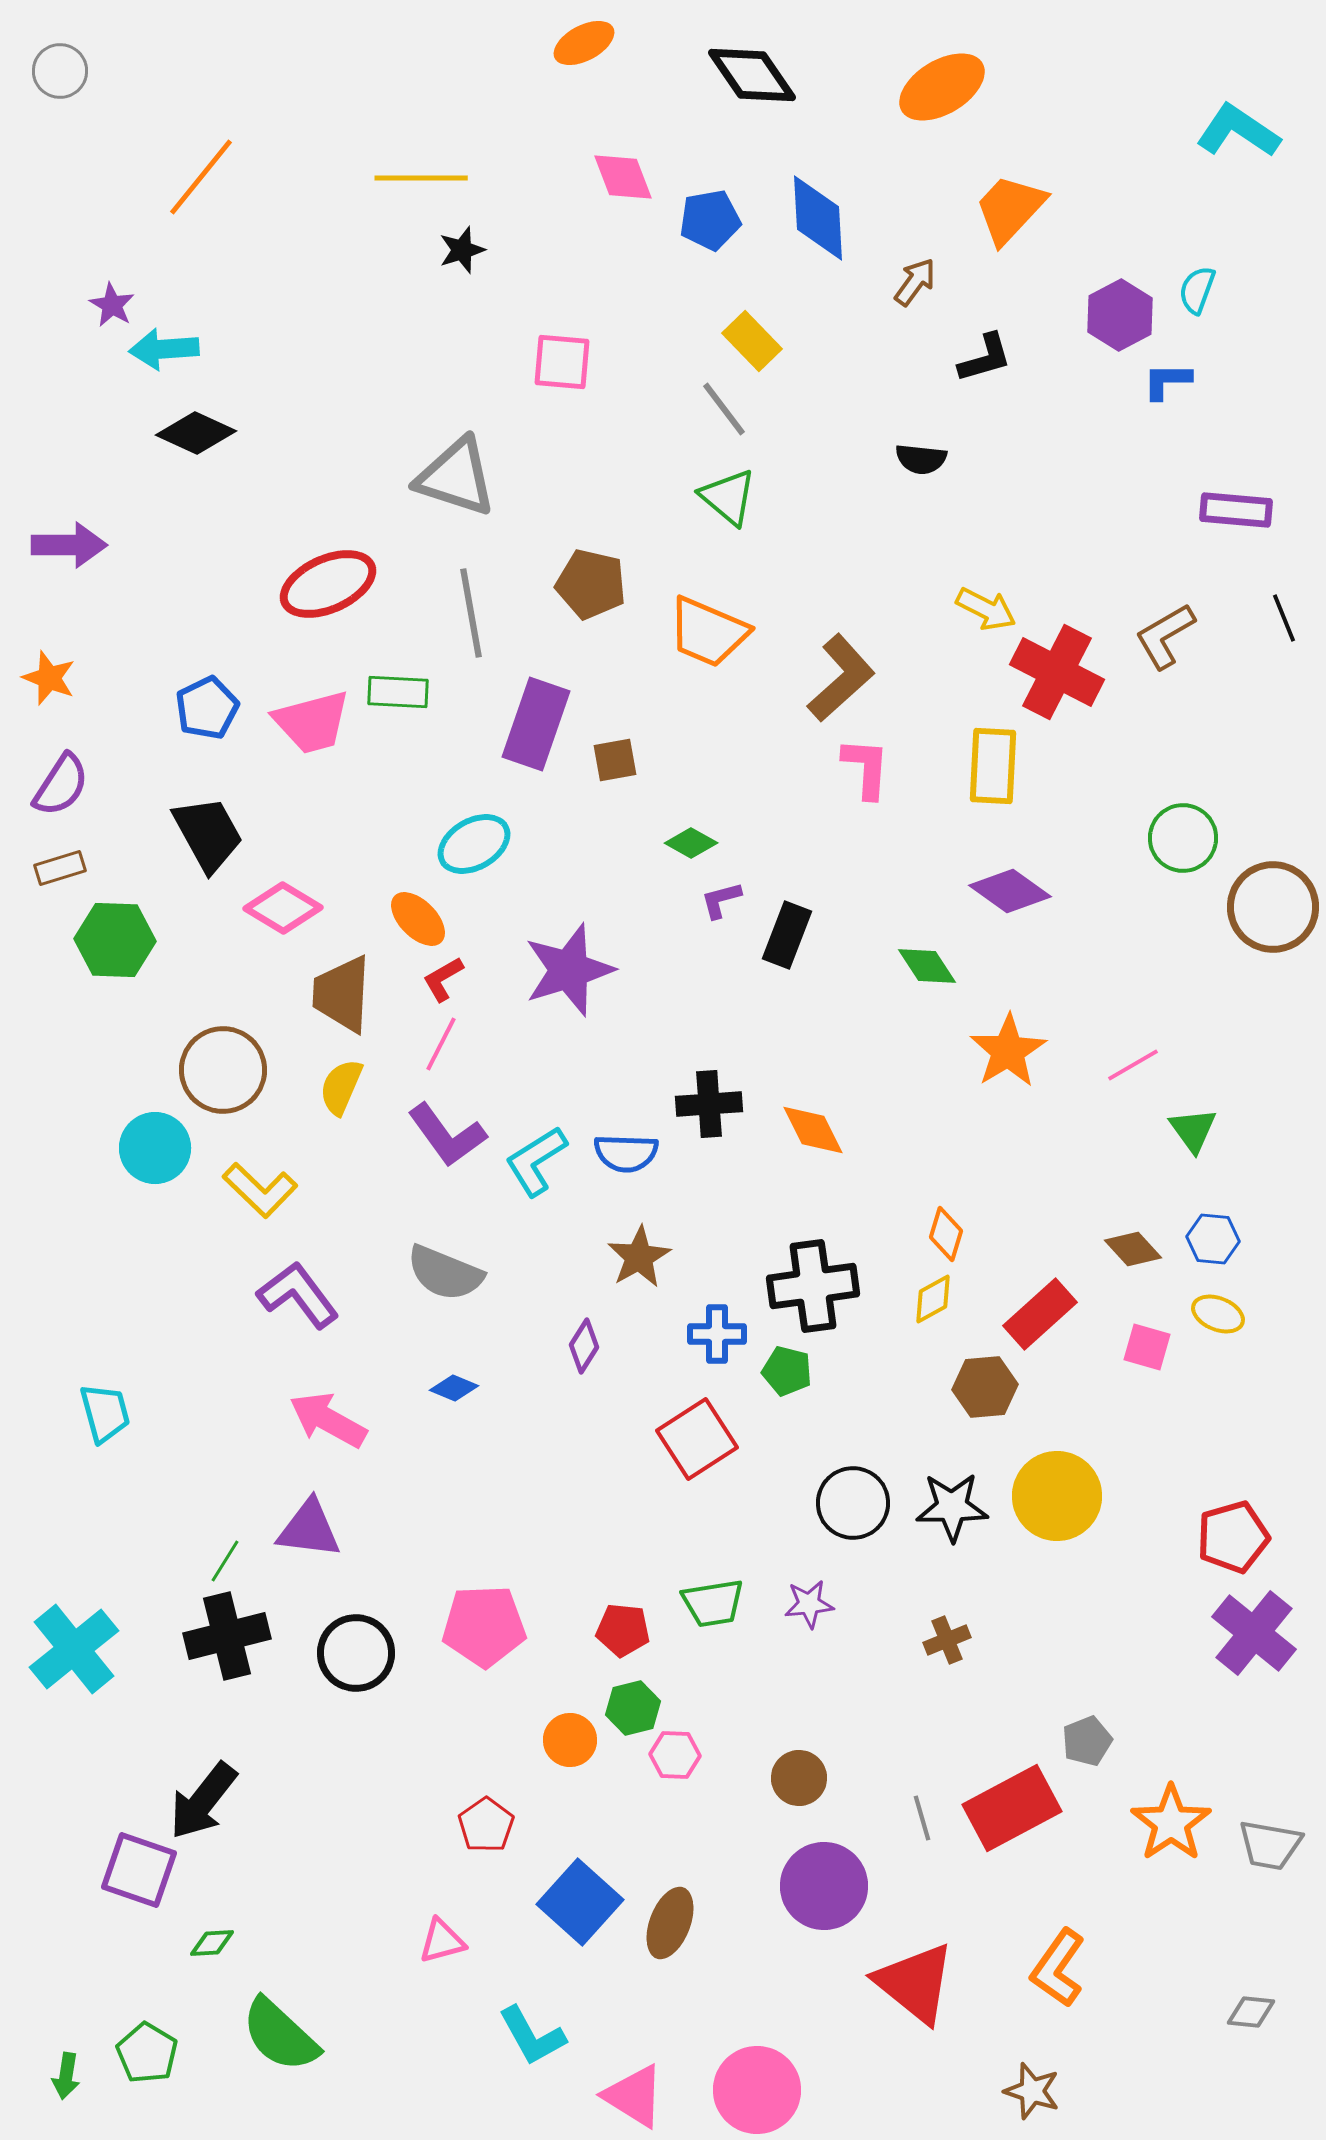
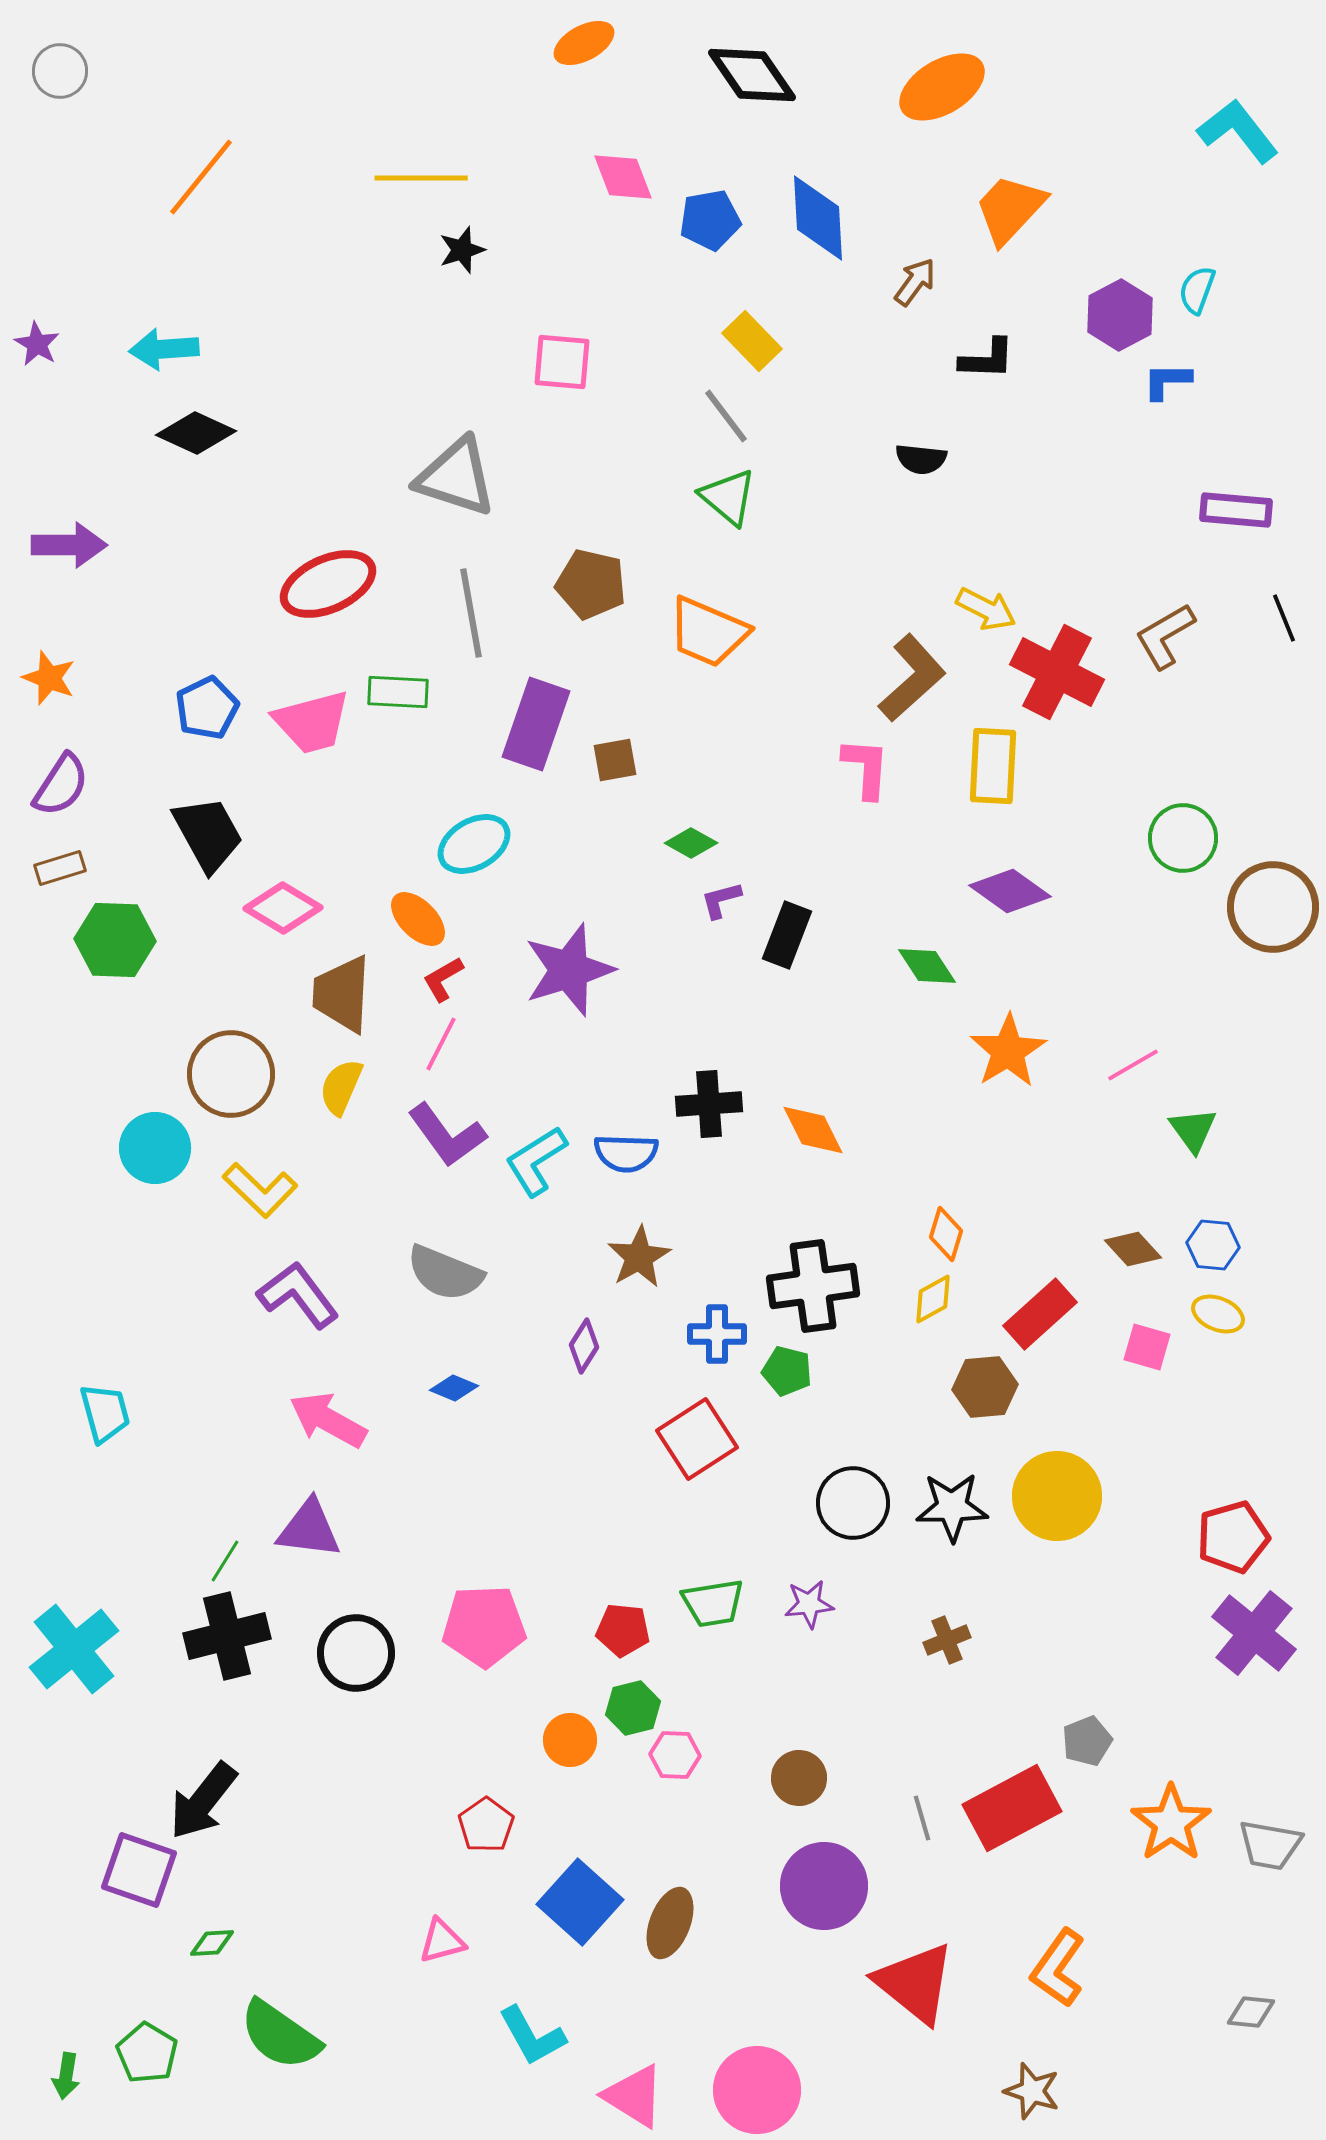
cyan L-shape at (1238, 131): rotated 18 degrees clockwise
purple star at (112, 305): moved 75 px left, 39 px down
black L-shape at (985, 358): moved 2 px right, 1 px down; rotated 18 degrees clockwise
gray line at (724, 409): moved 2 px right, 7 px down
brown L-shape at (841, 678): moved 71 px right
brown circle at (223, 1070): moved 8 px right, 4 px down
blue hexagon at (1213, 1239): moved 6 px down
green semicircle at (280, 2035): rotated 8 degrees counterclockwise
